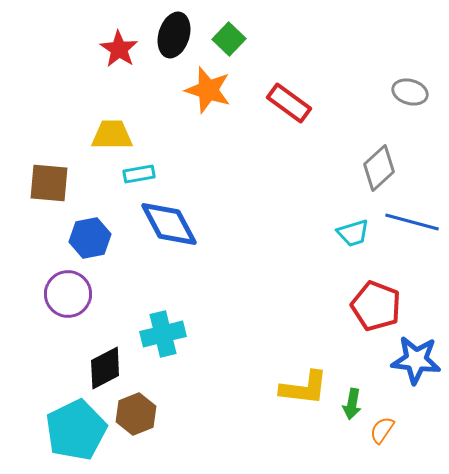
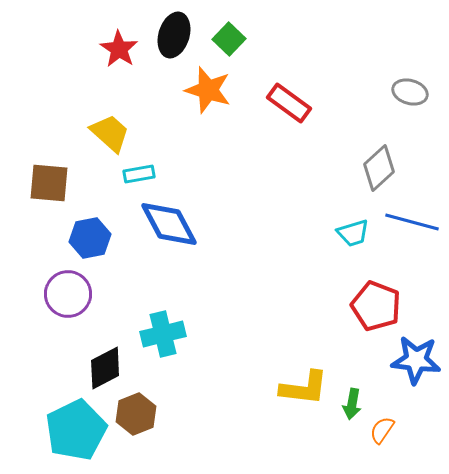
yellow trapezoid: moved 2 px left, 2 px up; rotated 42 degrees clockwise
